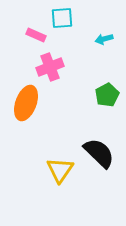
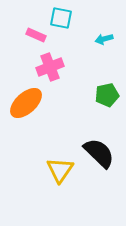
cyan square: moved 1 px left; rotated 15 degrees clockwise
green pentagon: rotated 15 degrees clockwise
orange ellipse: rotated 28 degrees clockwise
